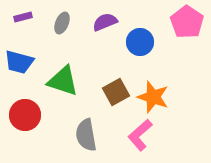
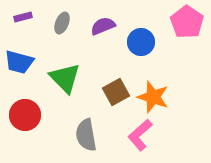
purple semicircle: moved 2 px left, 4 px down
blue circle: moved 1 px right
green triangle: moved 2 px right, 3 px up; rotated 28 degrees clockwise
